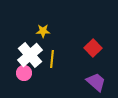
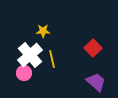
yellow line: rotated 18 degrees counterclockwise
